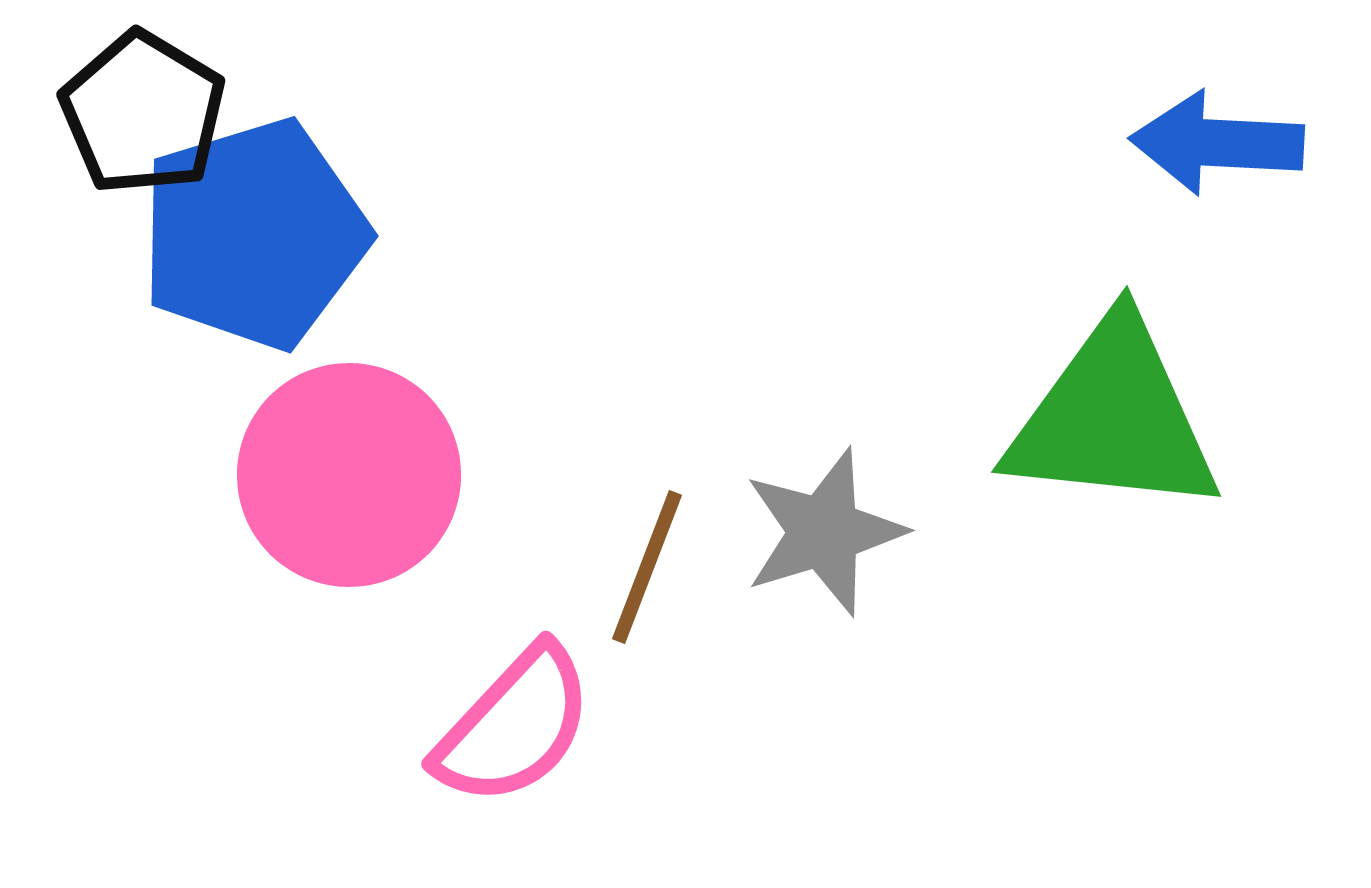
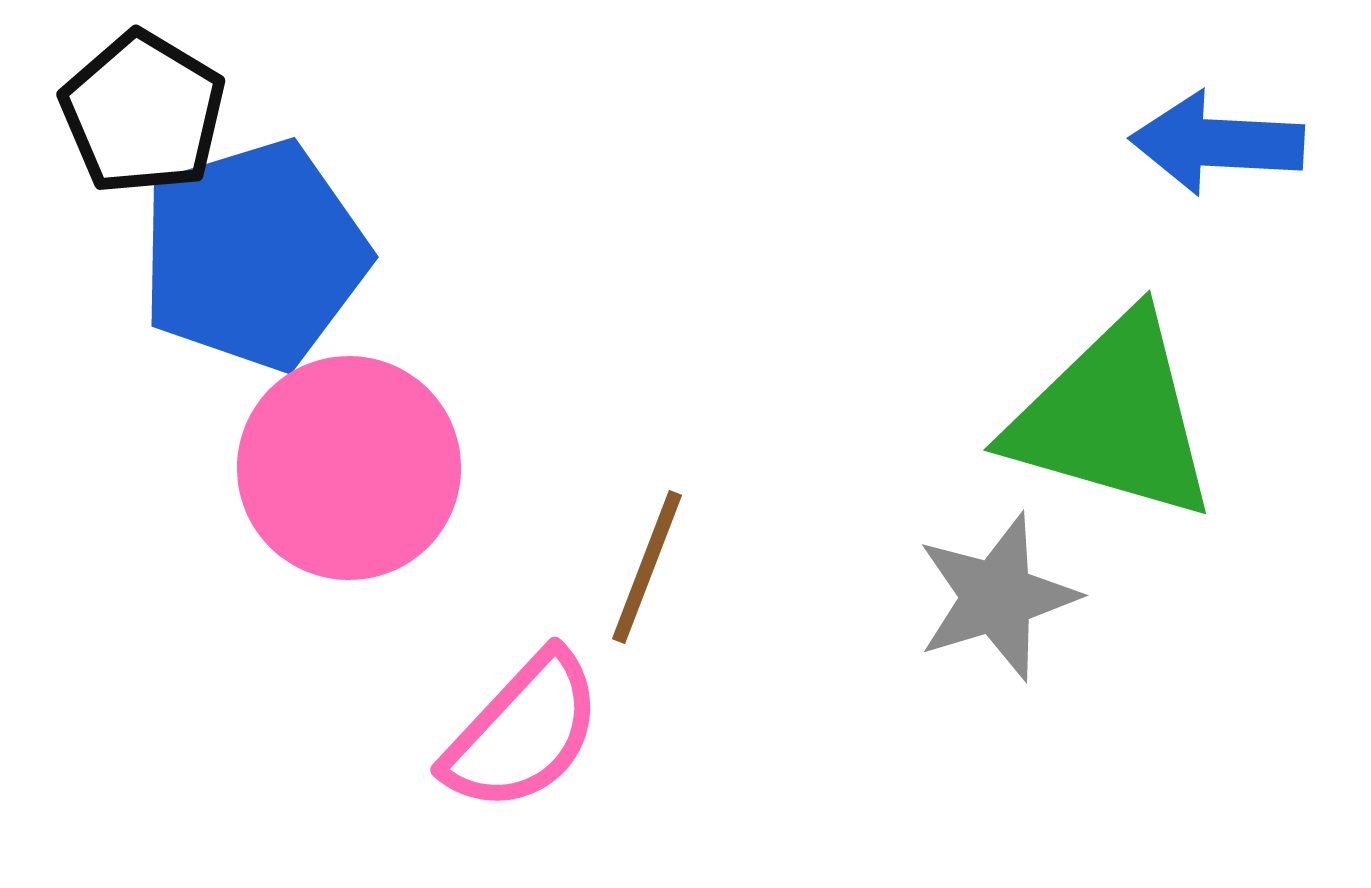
blue pentagon: moved 21 px down
green triangle: rotated 10 degrees clockwise
pink circle: moved 7 px up
gray star: moved 173 px right, 65 px down
pink semicircle: moved 9 px right, 6 px down
